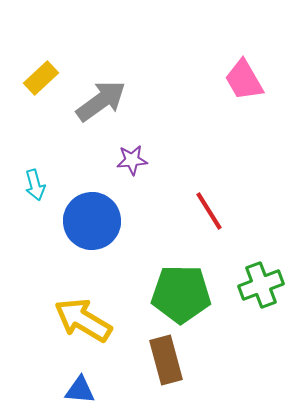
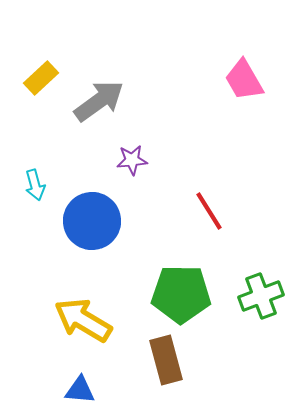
gray arrow: moved 2 px left
green cross: moved 11 px down
